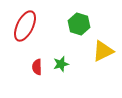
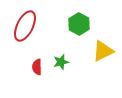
green hexagon: rotated 10 degrees clockwise
green star: moved 2 px up
